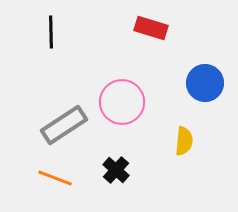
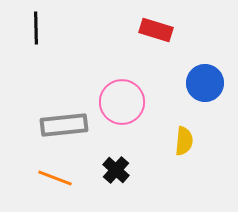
red rectangle: moved 5 px right, 2 px down
black line: moved 15 px left, 4 px up
gray rectangle: rotated 27 degrees clockwise
